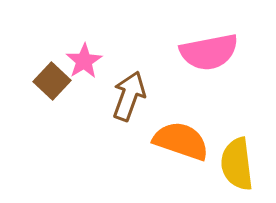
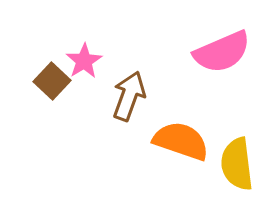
pink semicircle: moved 13 px right; rotated 12 degrees counterclockwise
